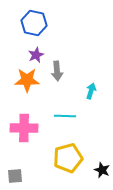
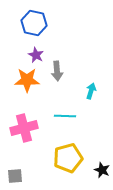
purple star: rotated 21 degrees counterclockwise
pink cross: rotated 16 degrees counterclockwise
